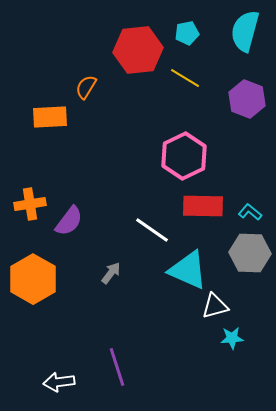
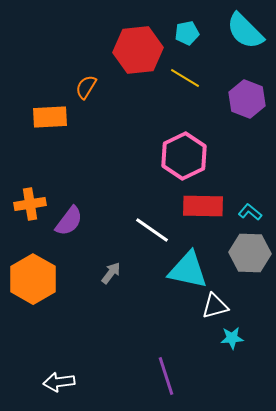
cyan semicircle: rotated 60 degrees counterclockwise
cyan triangle: rotated 12 degrees counterclockwise
purple line: moved 49 px right, 9 px down
